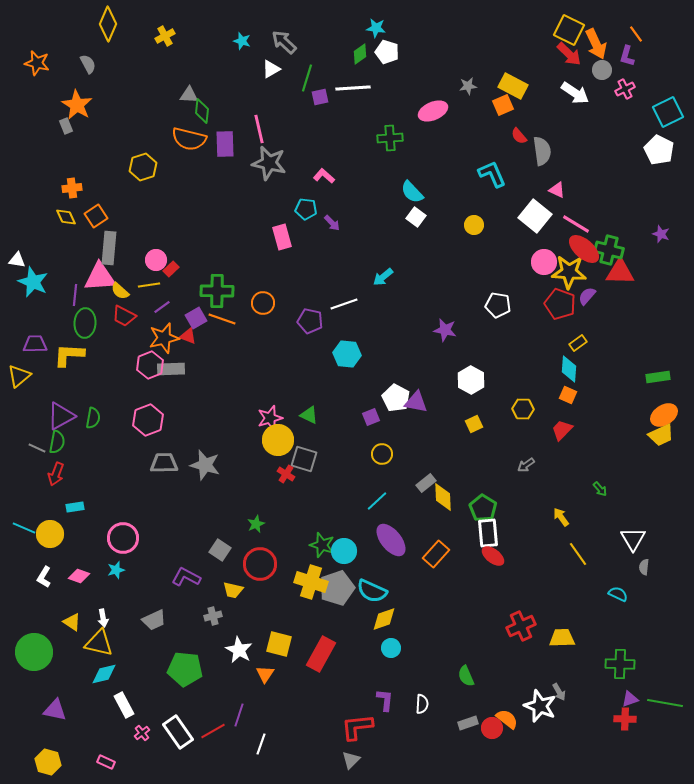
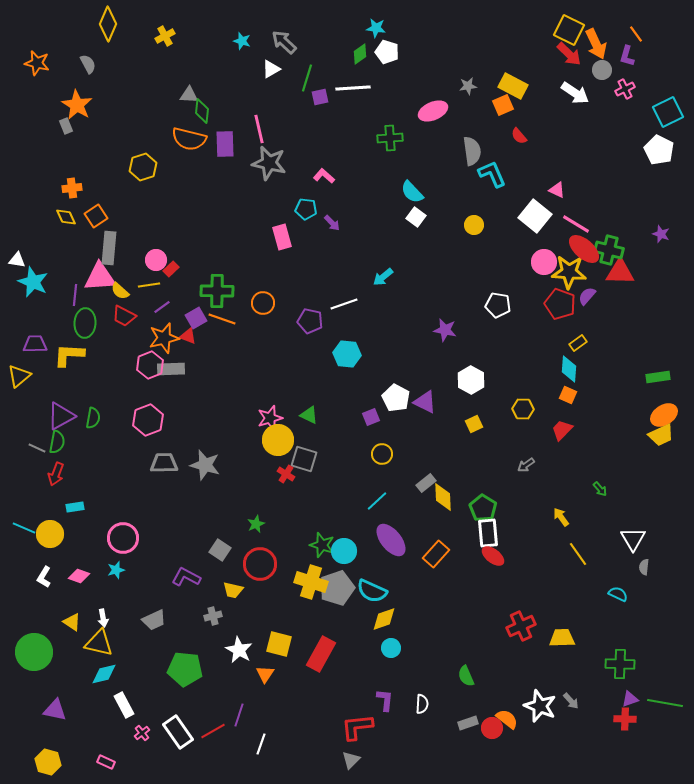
gray semicircle at (542, 151): moved 70 px left
purple triangle at (416, 402): moved 9 px right; rotated 15 degrees clockwise
gray arrow at (559, 692): moved 12 px right, 9 px down; rotated 12 degrees counterclockwise
